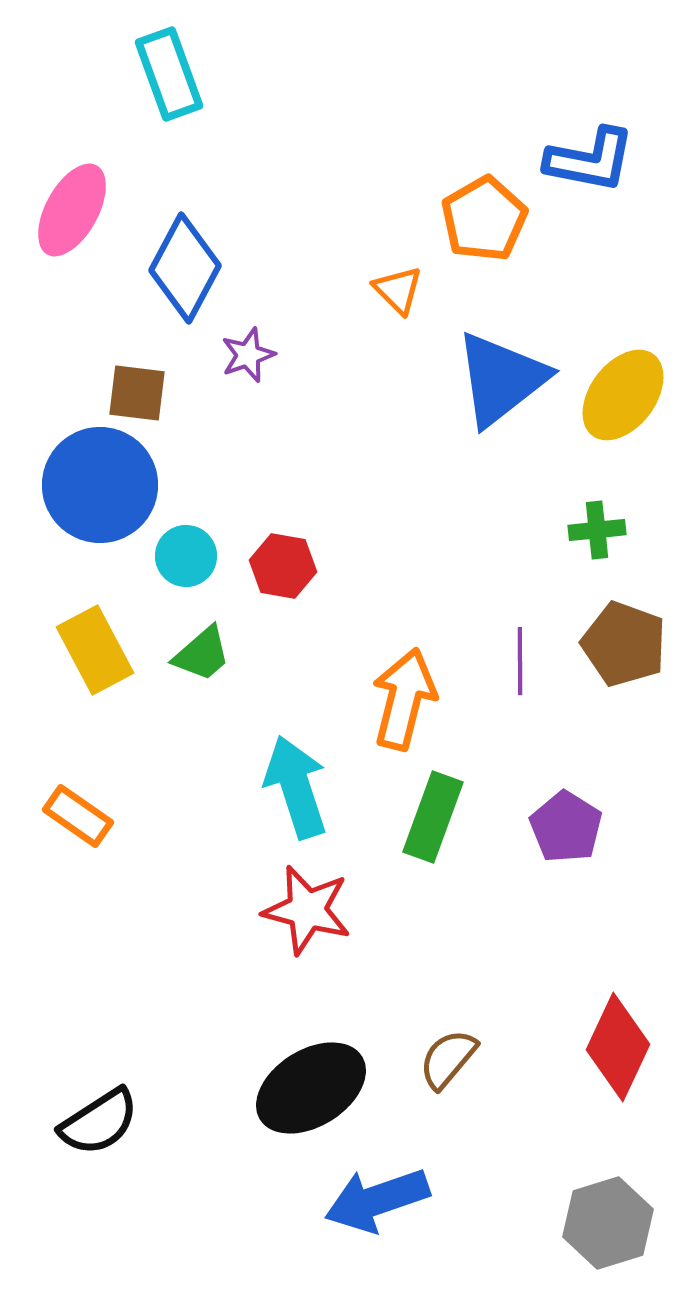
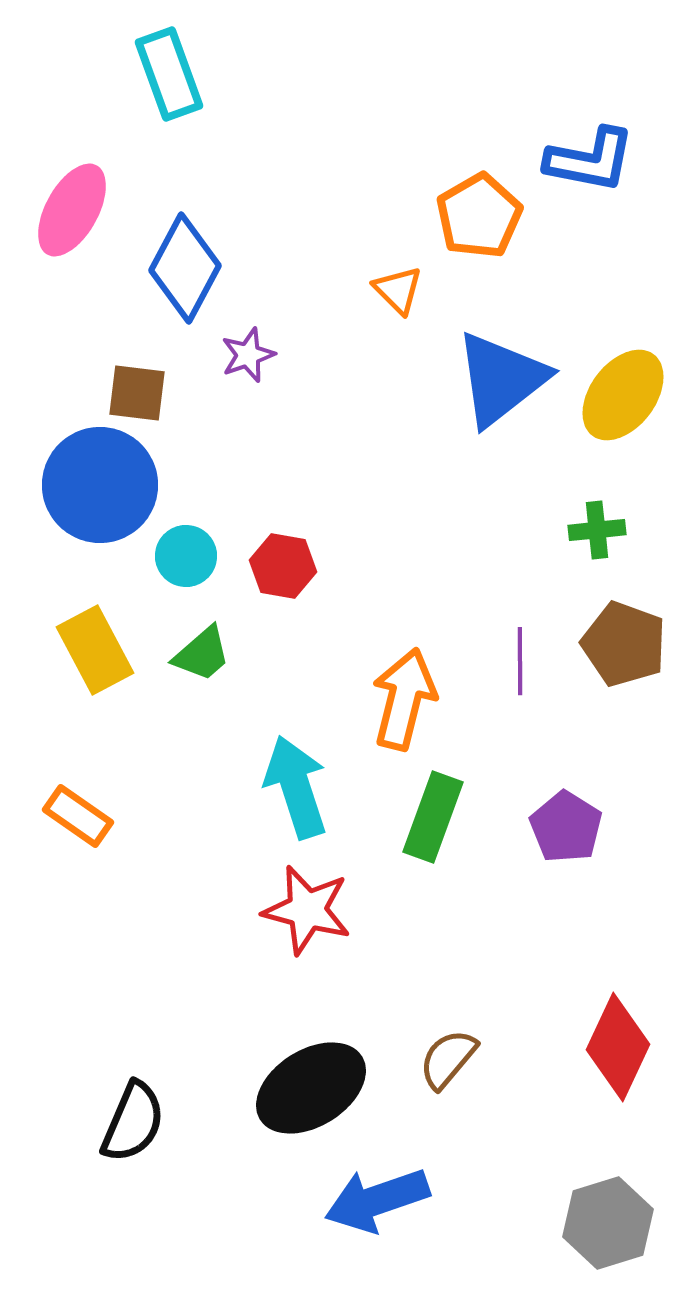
orange pentagon: moved 5 px left, 3 px up
black semicircle: moved 34 px right; rotated 34 degrees counterclockwise
